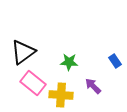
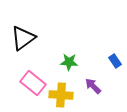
black triangle: moved 14 px up
